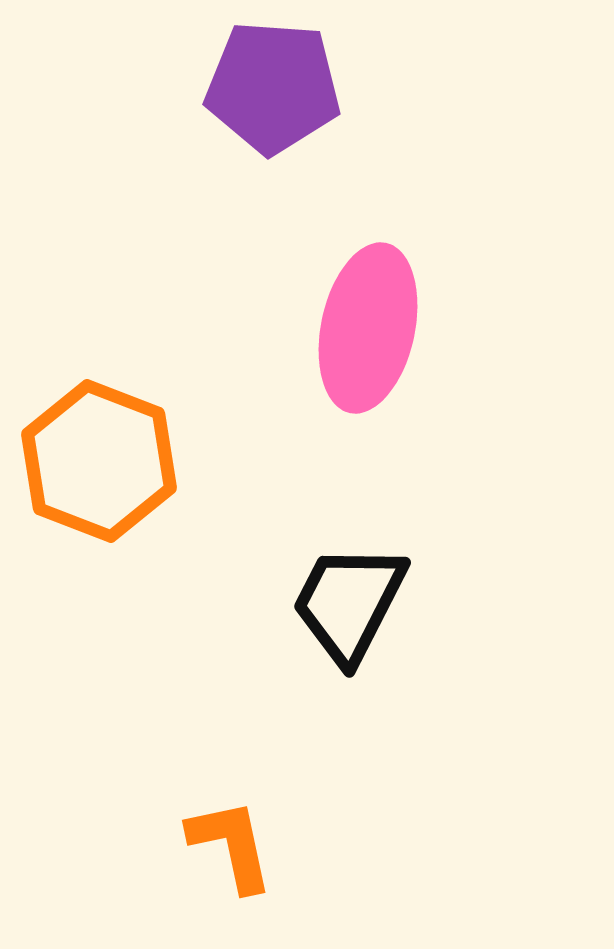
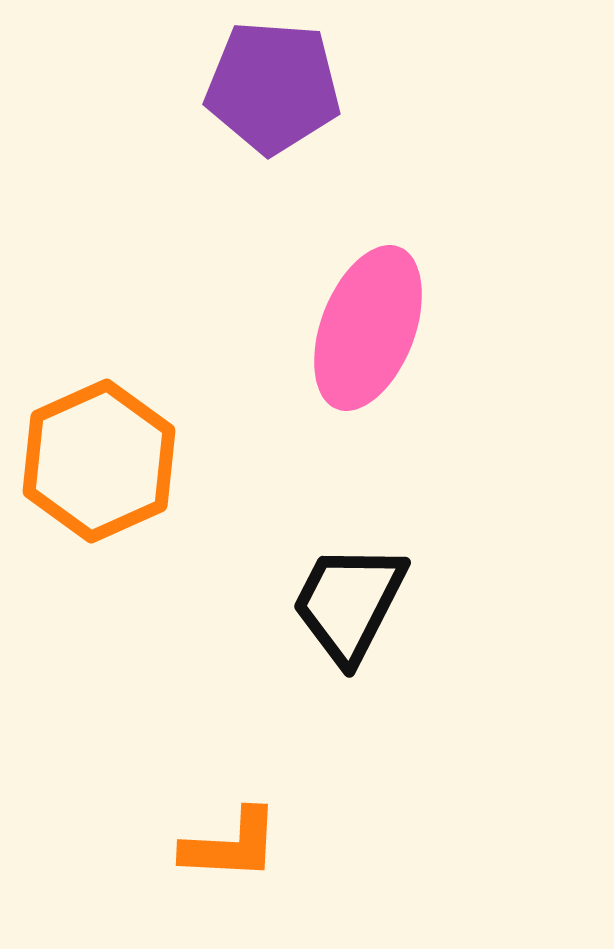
pink ellipse: rotated 9 degrees clockwise
orange hexagon: rotated 15 degrees clockwise
orange L-shape: rotated 105 degrees clockwise
